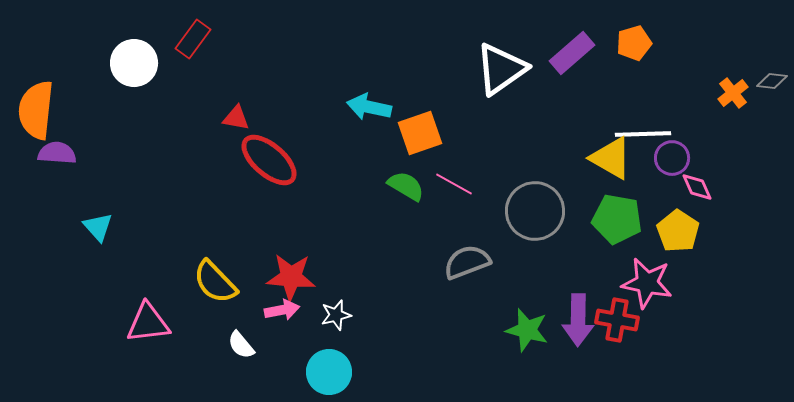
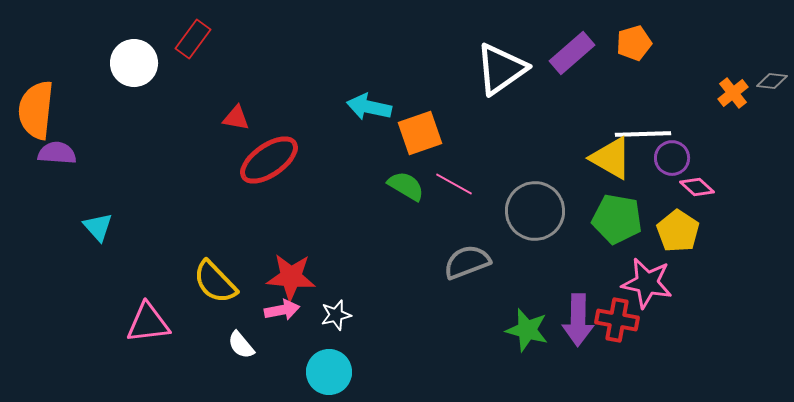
red ellipse: rotated 76 degrees counterclockwise
pink diamond: rotated 24 degrees counterclockwise
